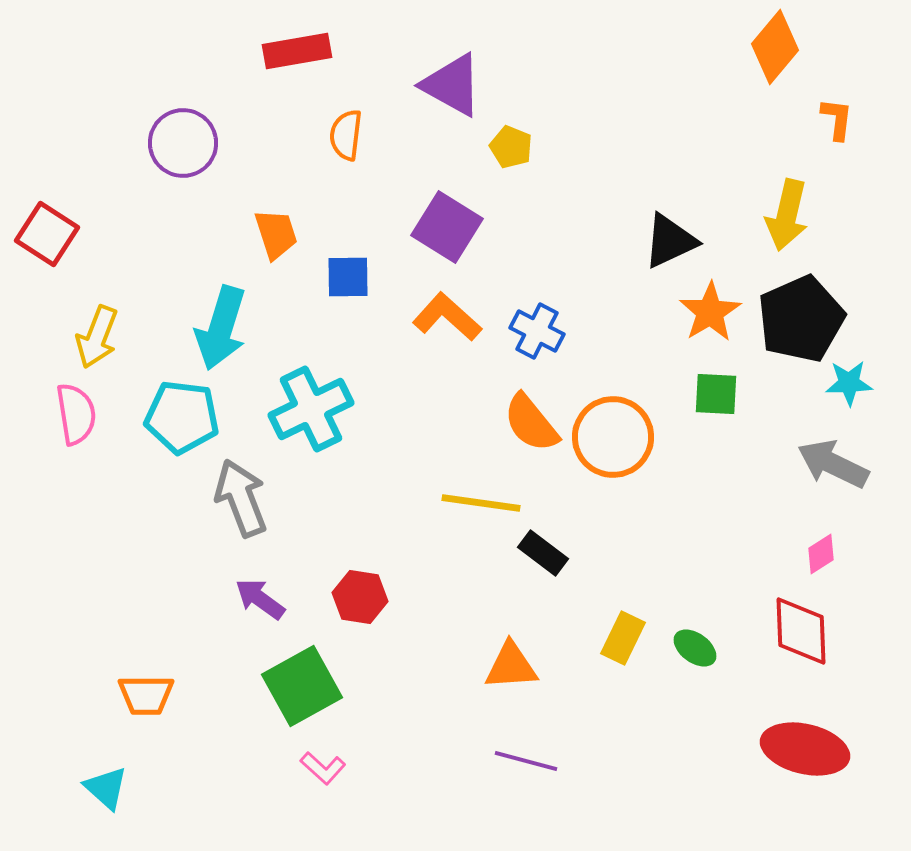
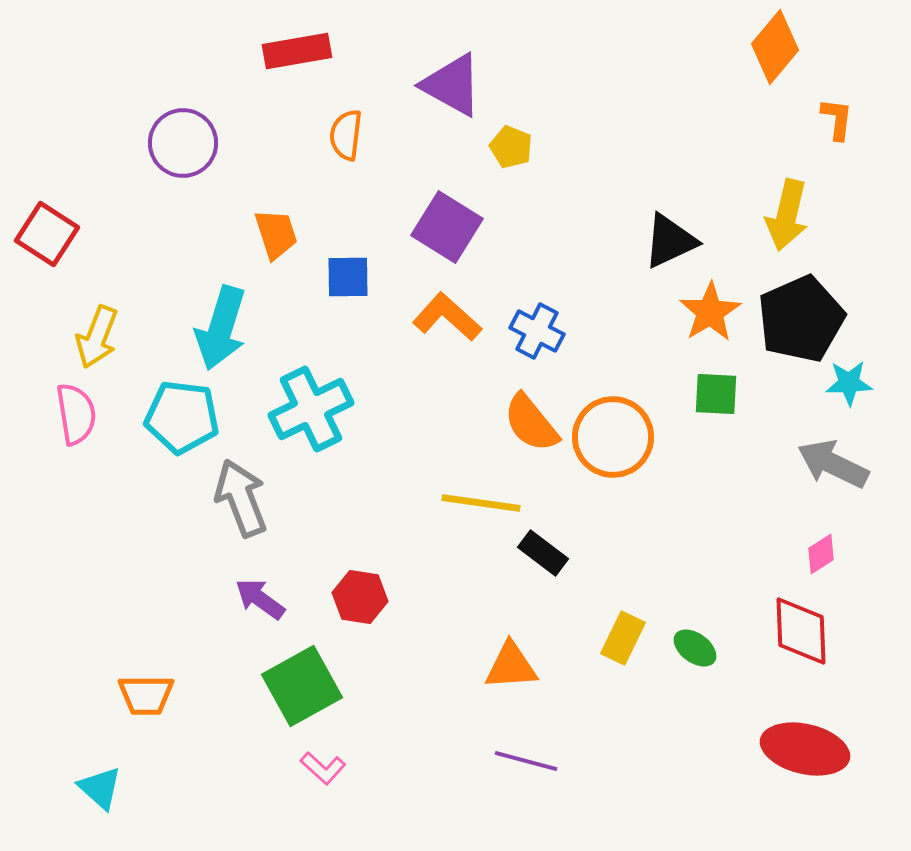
cyan triangle at (106, 788): moved 6 px left
